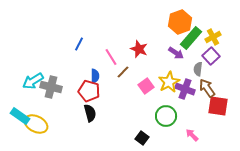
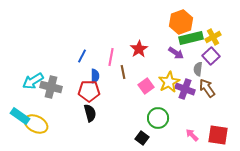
orange hexagon: moved 1 px right
green rectangle: rotated 35 degrees clockwise
blue line: moved 3 px right, 12 px down
red star: rotated 18 degrees clockwise
pink line: rotated 42 degrees clockwise
brown line: rotated 56 degrees counterclockwise
red pentagon: rotated 15 degrees counterclockwise
red square: moved 29 px down
green circle: moved 8 px left, 2 px down
